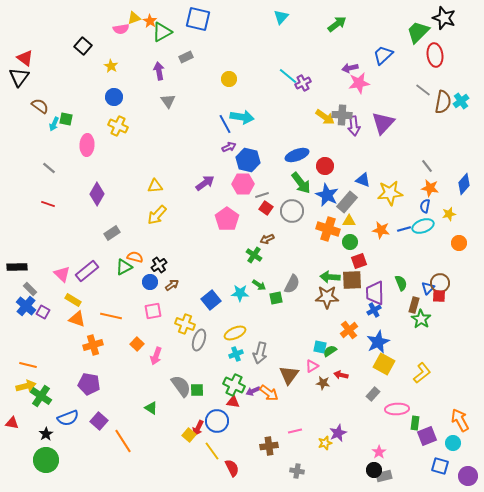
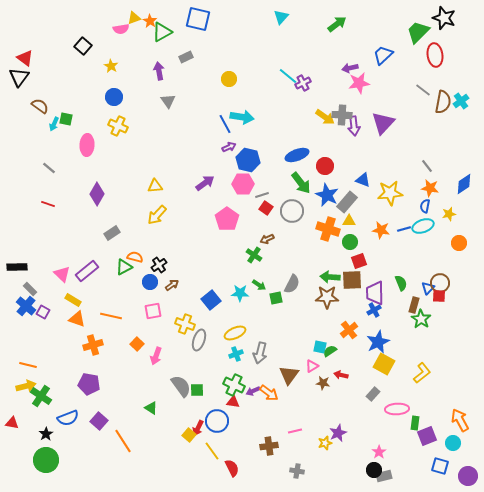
blue diamond at (464, 184): rotated 15 degrees clockwise
